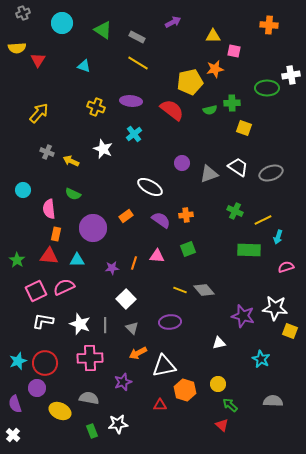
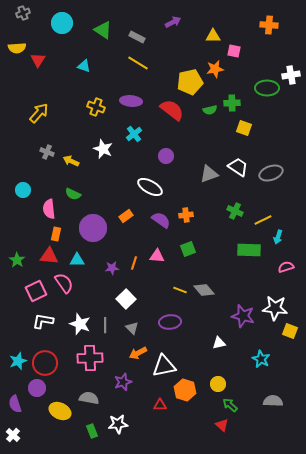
purple circle at (182, 163): moved 16 px left, 7 px up
pink semicircle at (64, 287): moved 4 px up; rotated 80 degrees clockwise
